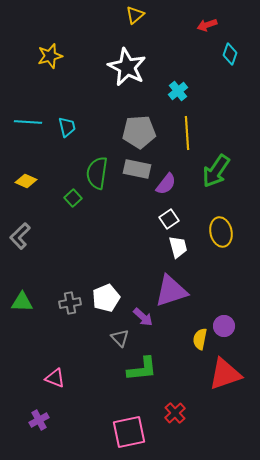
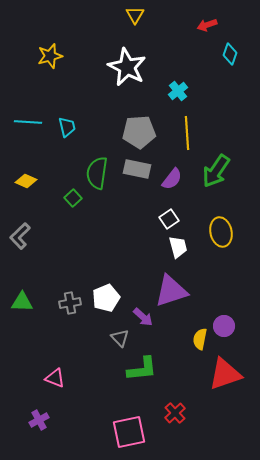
yellow triangle: rotated 18 degrees counterclockwise
purple semicircle: moved 6 px right, 5 px up
